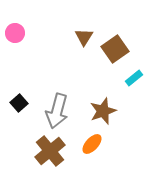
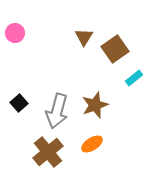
brown star: moved 8 px left, 6 px up
orange ellipse: rotated 15 degrees clockwise
brown cross: moved 2 px left, 1 px down
